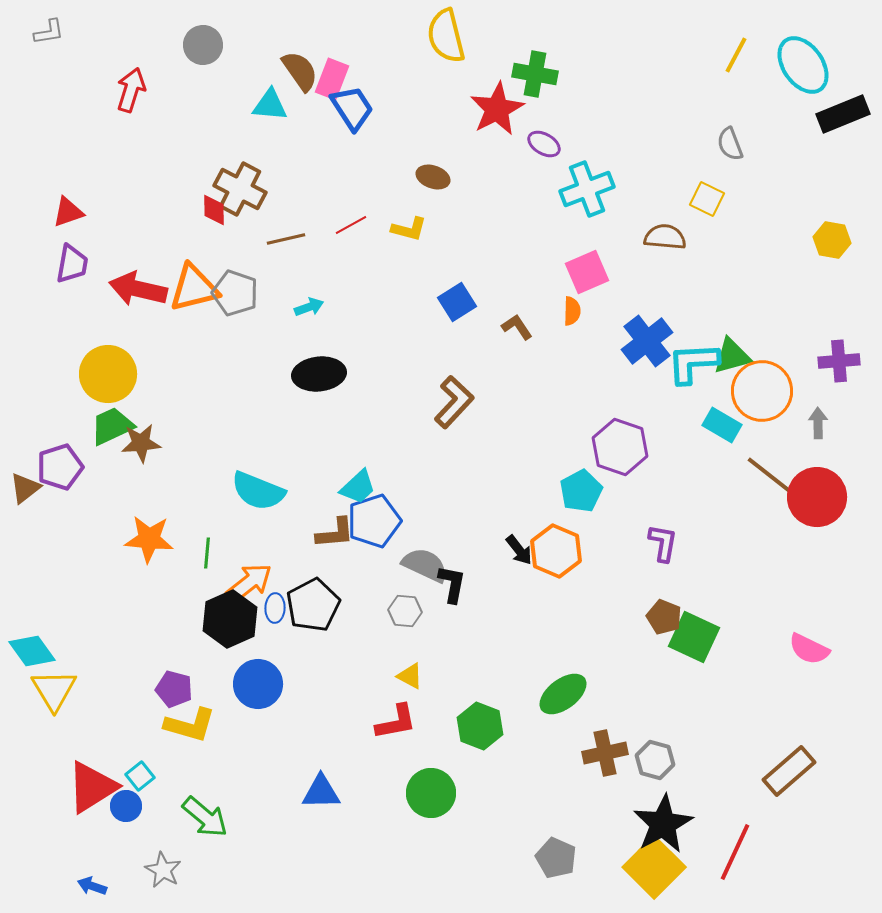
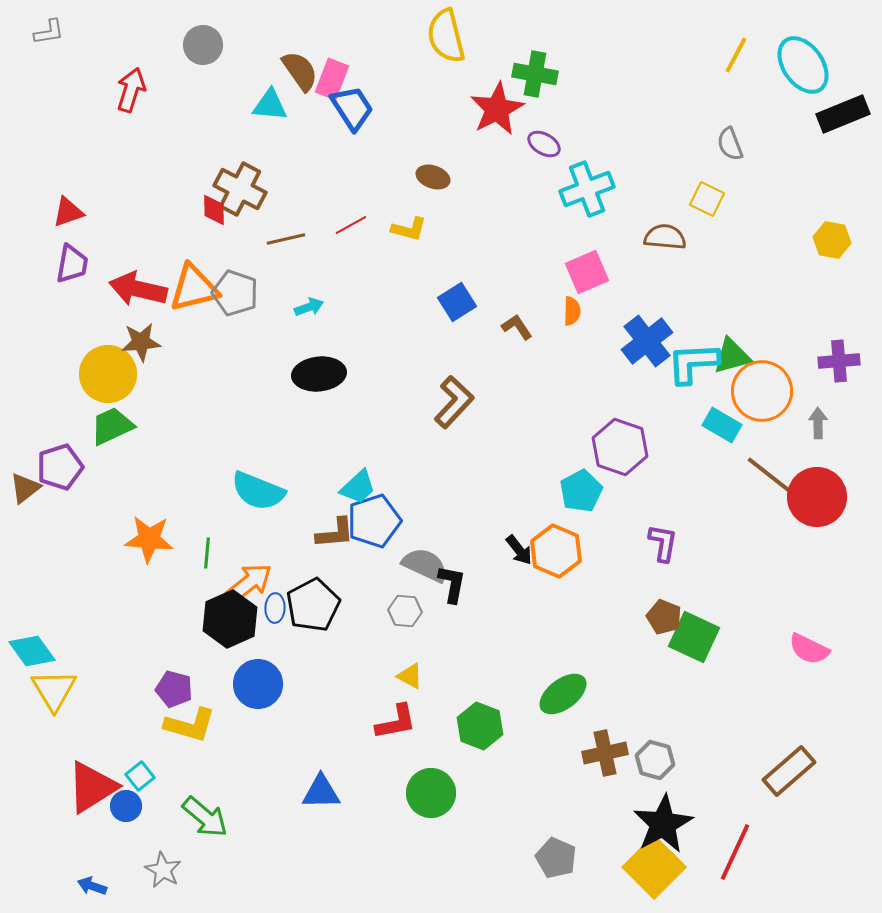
brown star at (141, 443): moved 101 px up
